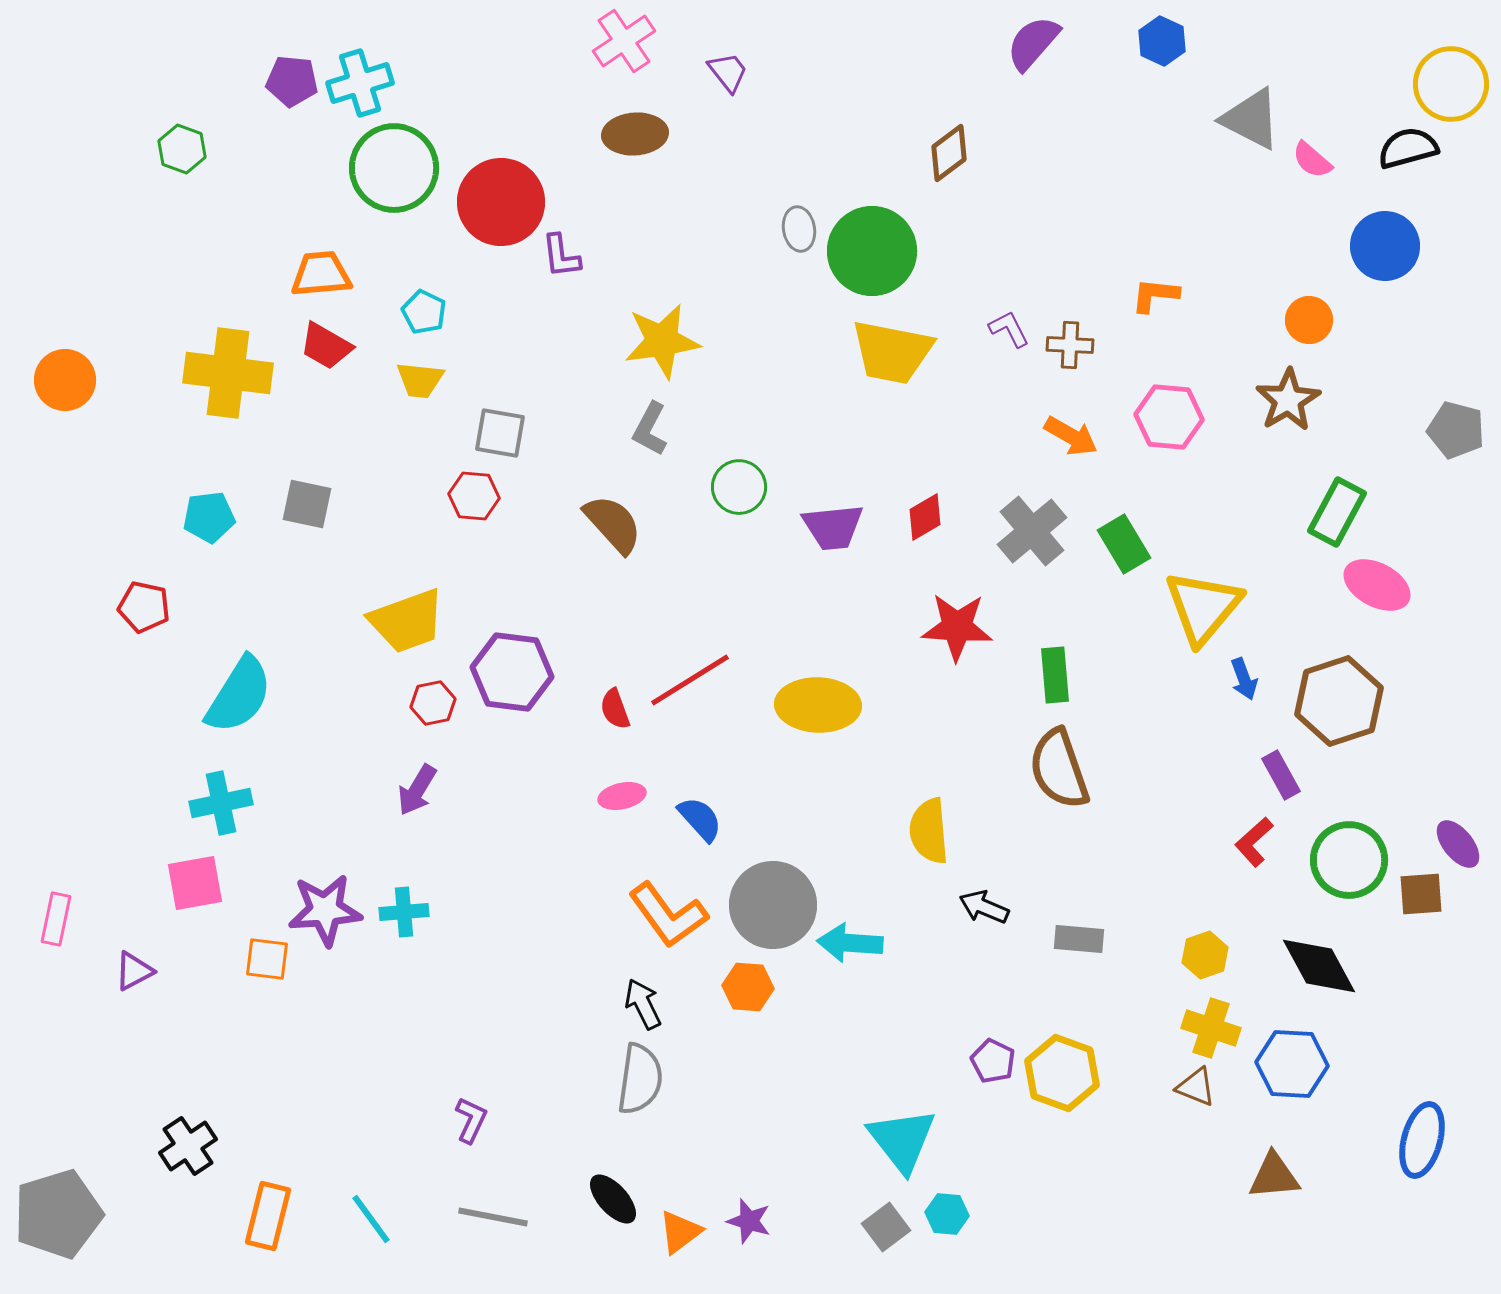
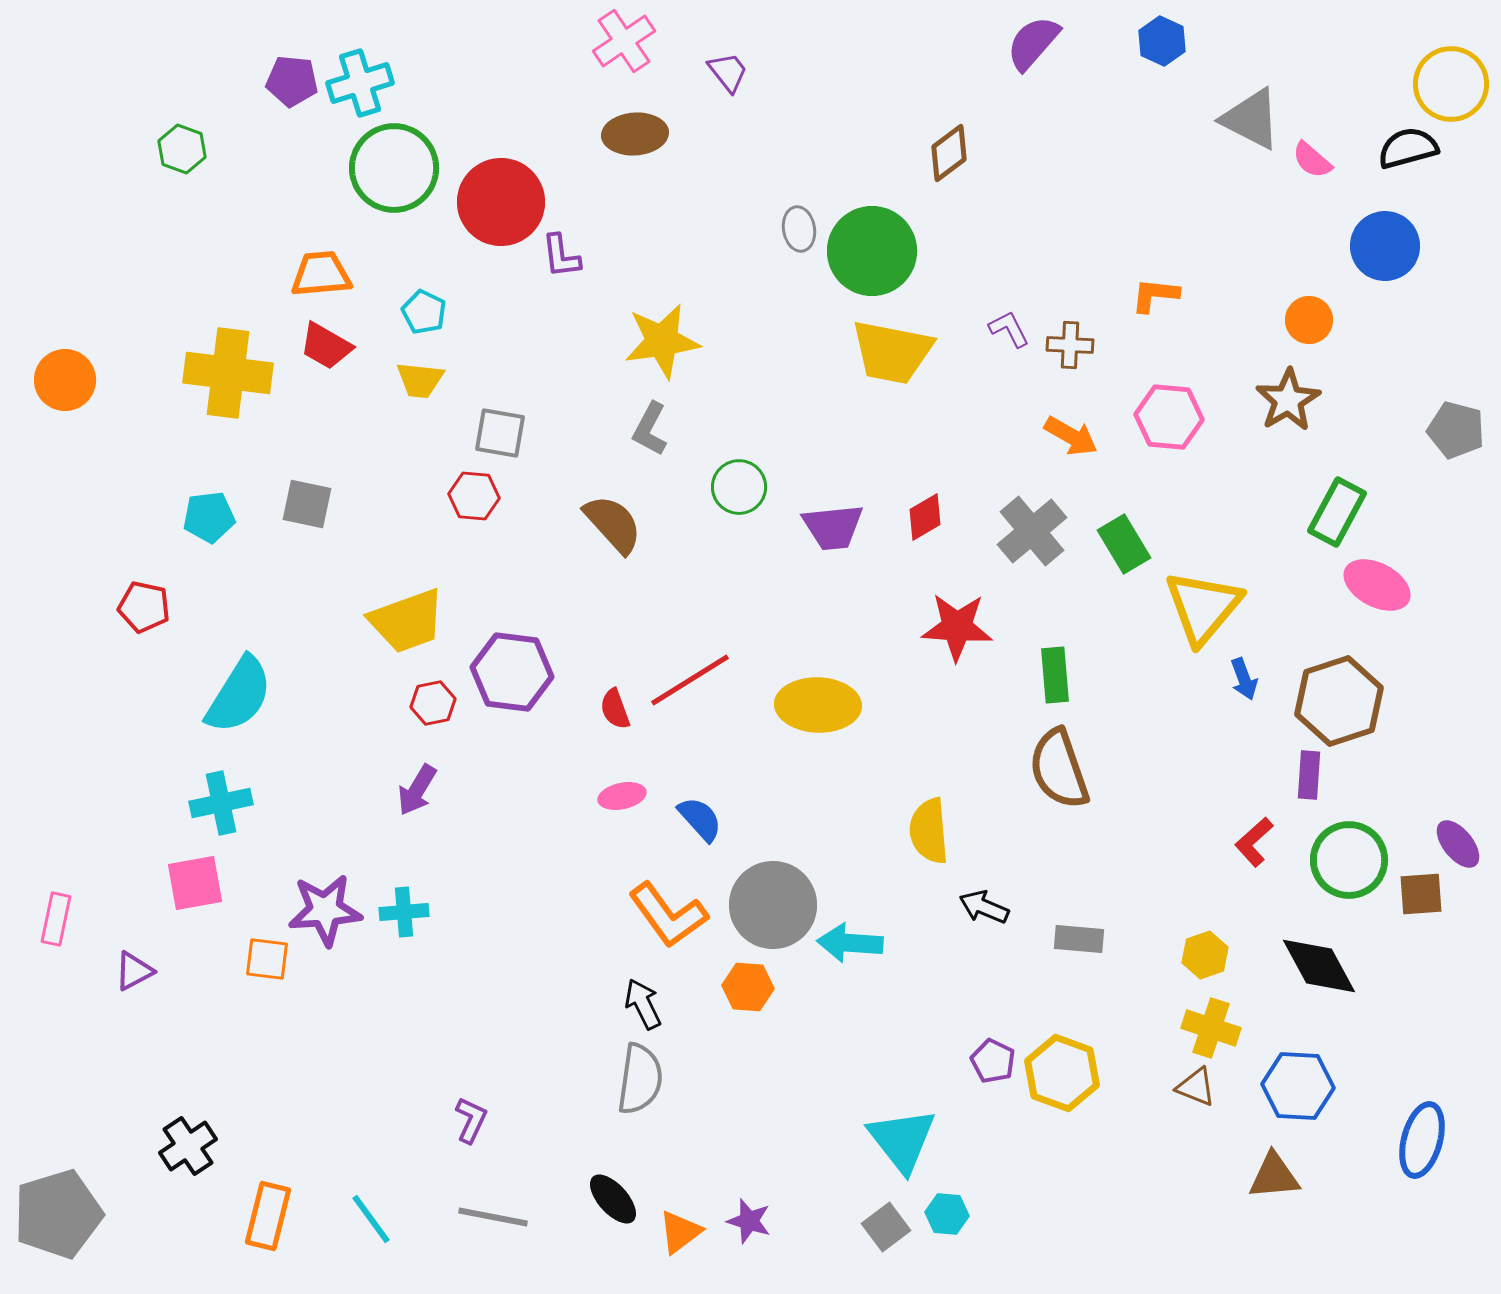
purple rectangle at (1281, 775): moved 28 px right; rotated 33 degrees clockwise
blue hexagon at (1292, 1064): moved 6 px right, 22 px down
